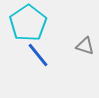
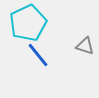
cyan pentagon: rotated 9 degrees clockwise
